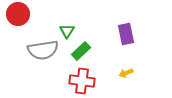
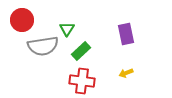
red circle: moved 4 px right, 6 px down
green triangle: moved 2 px up
gray semicircle: moved 4 px up
